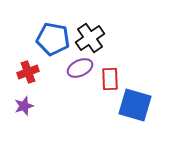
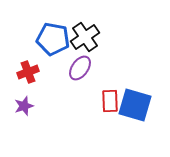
black cross: moved 5 px left, 1 px up
purple ellipse: rotated 30 degrees counterclockwise
red rectangle: moved 22 px down
